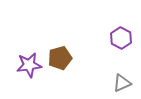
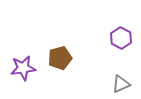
purple star: moved 6 px left, 3 px down
gray triangle: moved 1 px left, 1 px down
